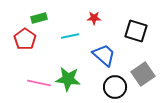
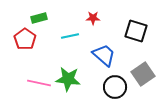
red star: moved 1 px left
